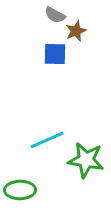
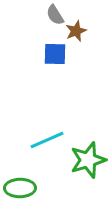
gray semicircle: rotated 30 degrees clockwise
green star: moved 2 px right; rotated 27 degrees counterclockwise
green ellipse: moved 2 px up
